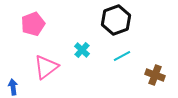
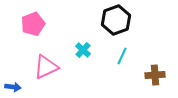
cyan cross: moved 1 px right
cyan line: rotated 36 degrees counterclockwise
pink triangle: rotated 12 degrees clockwise
brown cross: rotated 24 degrees counterclockwise
blue arrow: rotated 105 degrees clockwise
